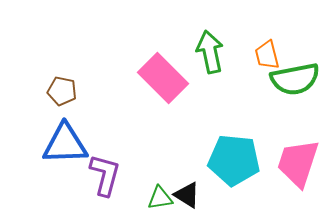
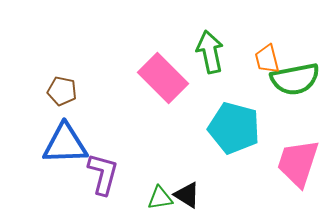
orange trapezoid: moved 4 px down
cyan pentagon: moved 32 px up; rotated 9 degrees clockwise
purple L-shape: moved 2 px left, 1 px up
